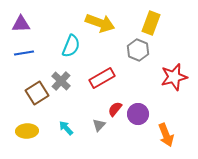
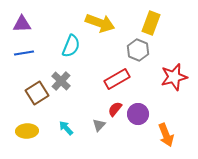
purple triangle: moved 1 px right
red rectangle: moved 15 px right, 1 px down
